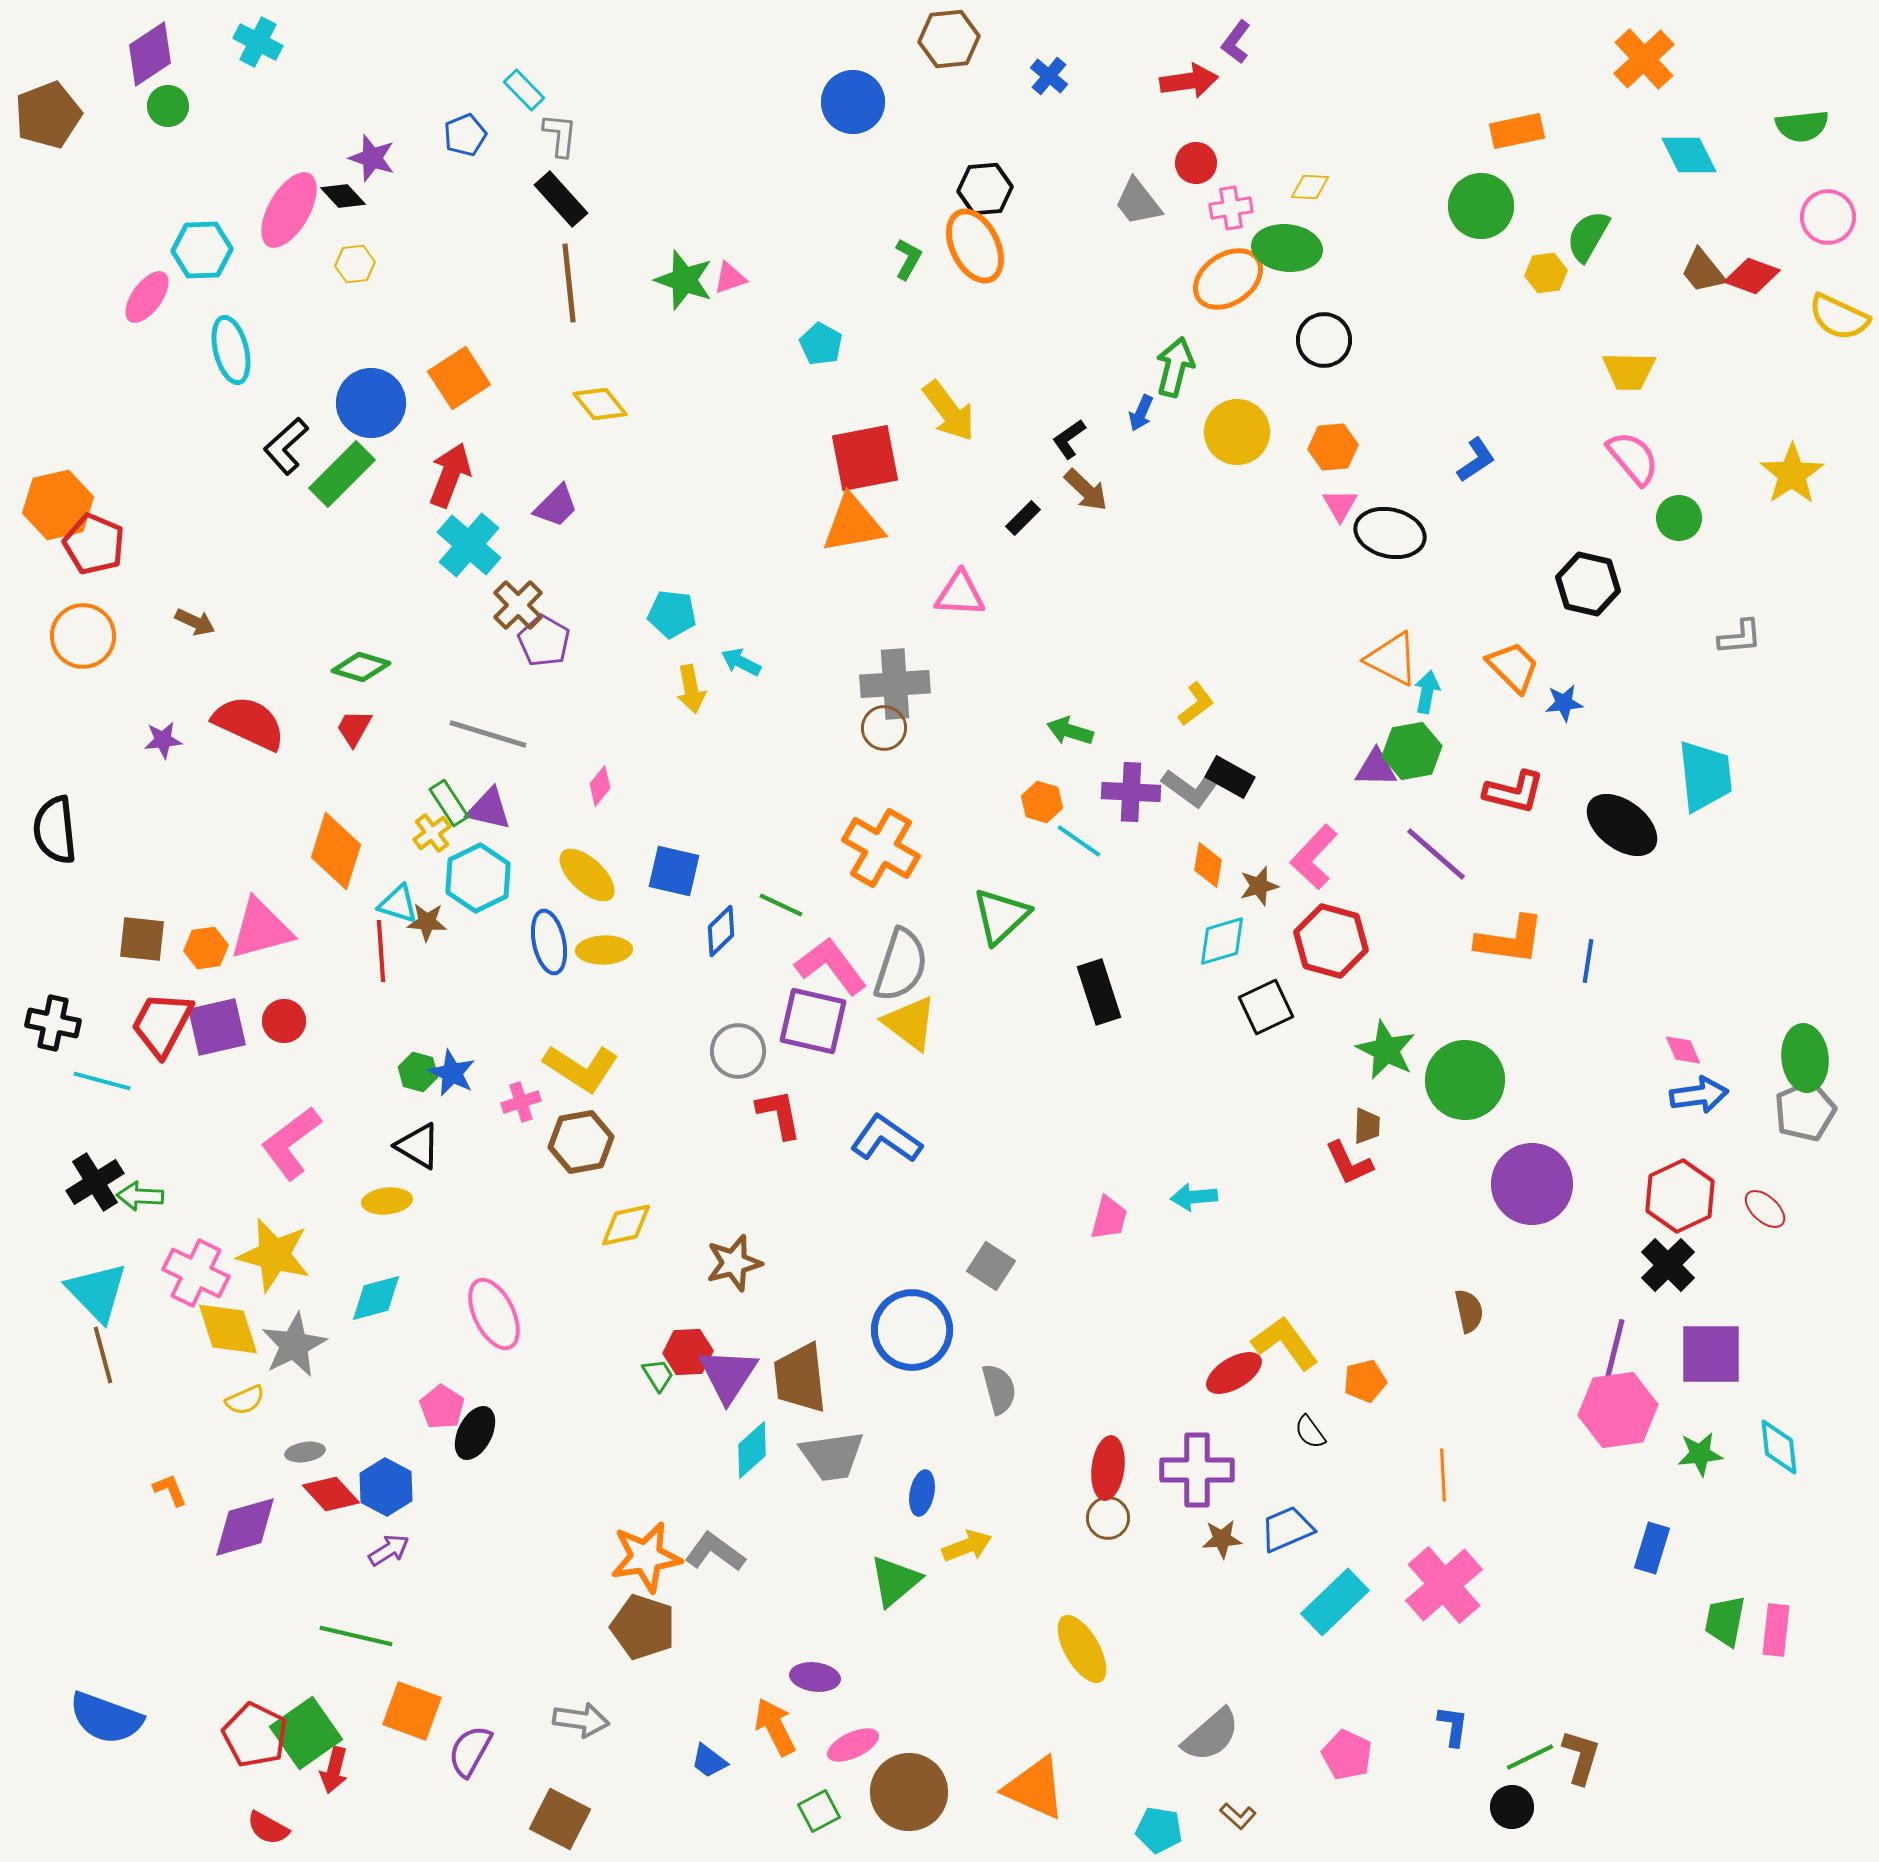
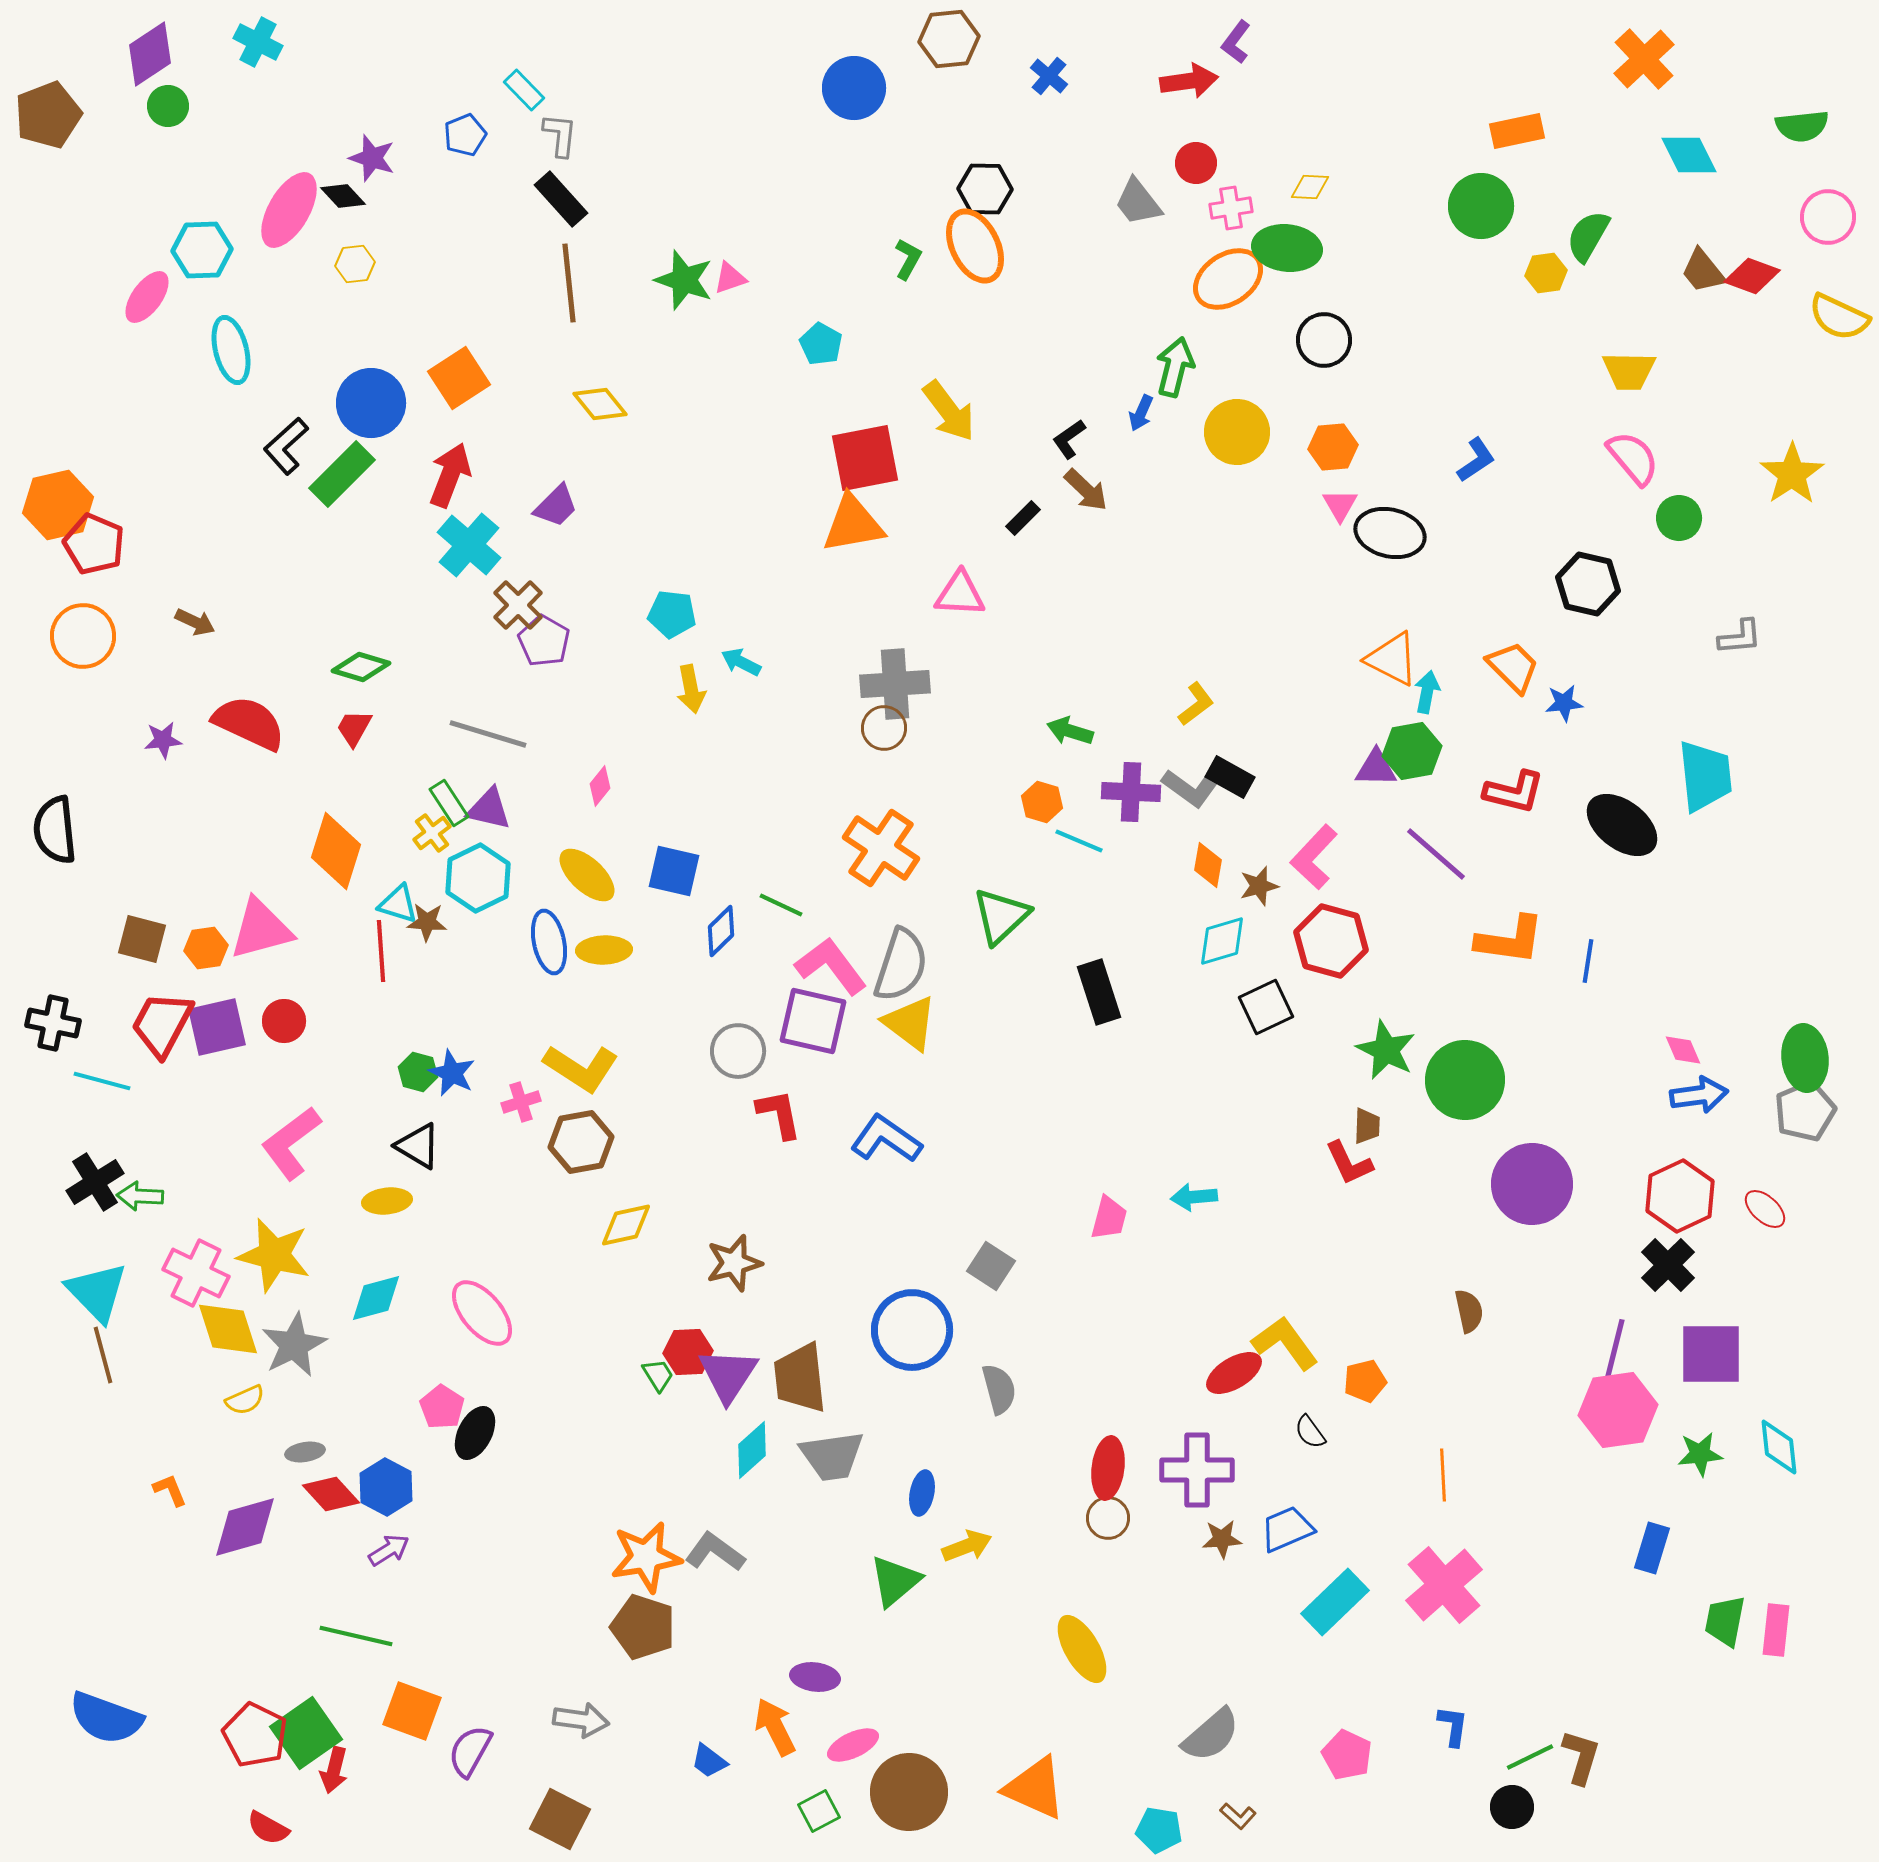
blue circle at (853, 102): moved 1 px right, 14 px up
black hexagon at (985, 189): rotated 6 degrees clockwise
cyan line at (1079, 841): rotated 12 degrees counterclockwise
orange cross at (881, 848): rotated 4 degrees clockwise
brown square at (142, 939): rotated 9 degrees clockwise
pink ellipse at (494, 1314): moved 12 px left, 1 px up; rotated 14 degrees counterclockwise
